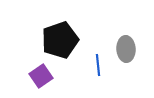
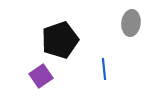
gray ellipse: moved 5 px right, 26 px up; rotated 10 degrees clockwise
blue line: moved 6 px right, 4 px down
